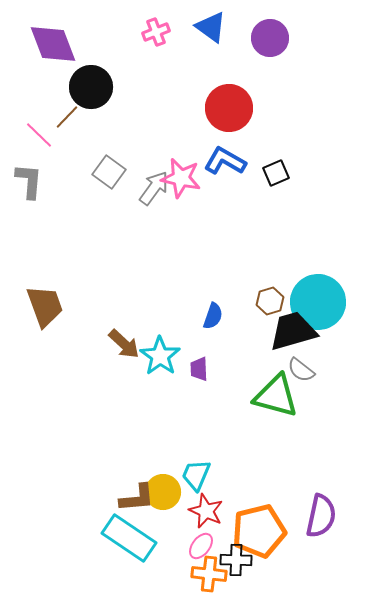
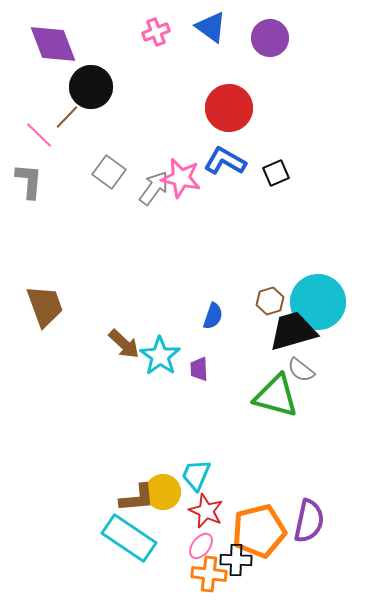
purple semicircle: moved 12 px left, 5 px down
